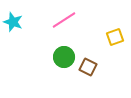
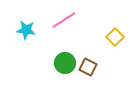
cyan star: moved 13 px right, 8 px down; rotated 12 degrees counterclockwise
yellow square: rotated 24 degrees counterclockwise
green circle: moved 1 px right, 6 px down
